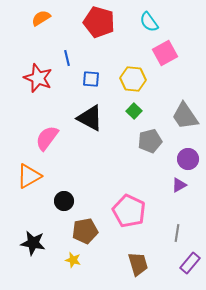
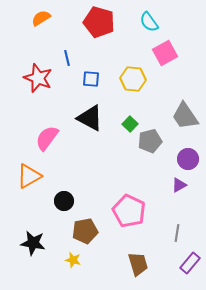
green square: moved 4 px left, 13 px down
